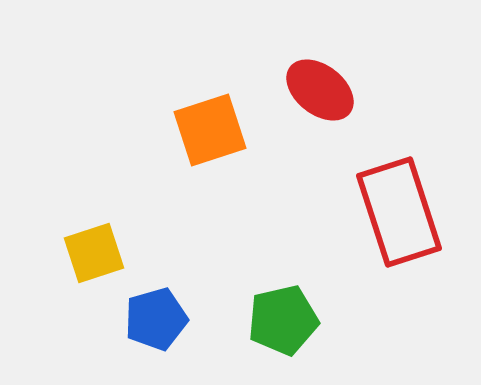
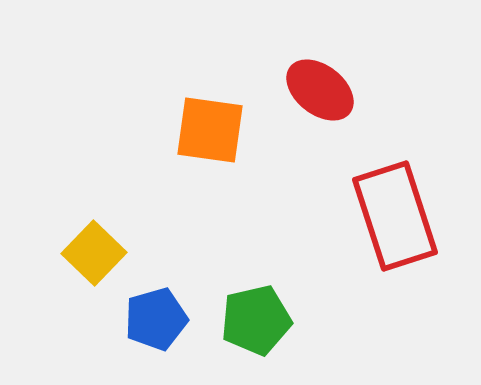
orange square: rotated 26 degrees clockwise
red rectangle: moved 4 px left, 4 px down
yellow square: rotated 28 degrees counterclockwise
green pentagon: moved 27 px left
